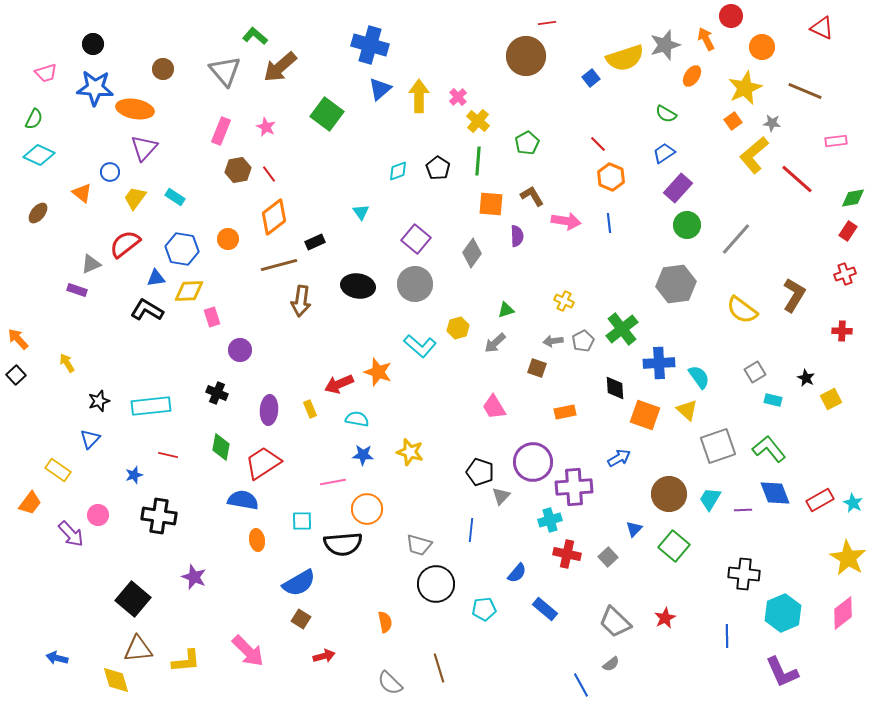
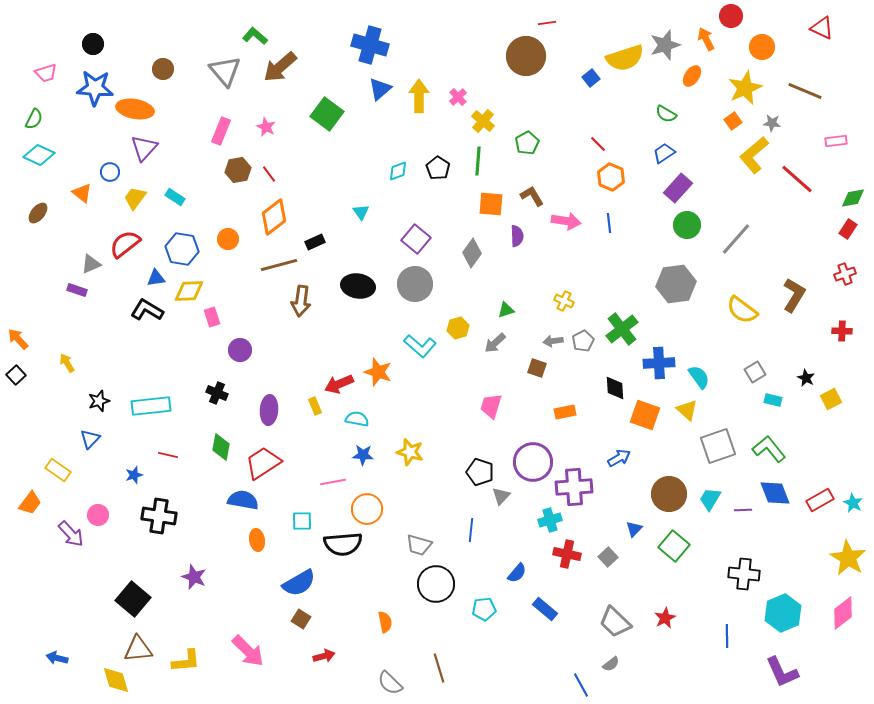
yellow cross at (478, 121): moved 5 px right
red rectangle at (848, 231): moved 2 px up
pink trapezoid at (494, 407): moved 3 px left, 1 px up; rotated 48 degrees clockwise
yellow rectangle at (310, 409): moved 5 px right, 3 px up
